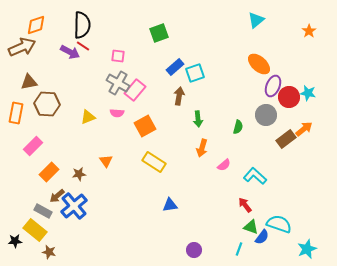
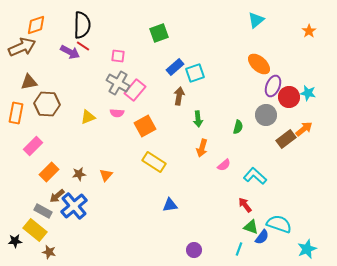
orange triangle at (106, 161): moved 14 px down; rotated 16 degrees clockwise
